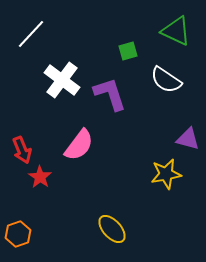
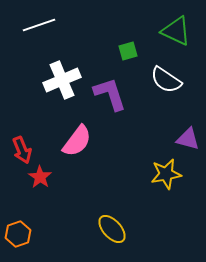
white line: moved 8 px right, 9 px up; rotated 28 degrees clockwise
white cross: rotated 30 degrees clockwise
pink semicircle: moved 2 px left, 4 px up
